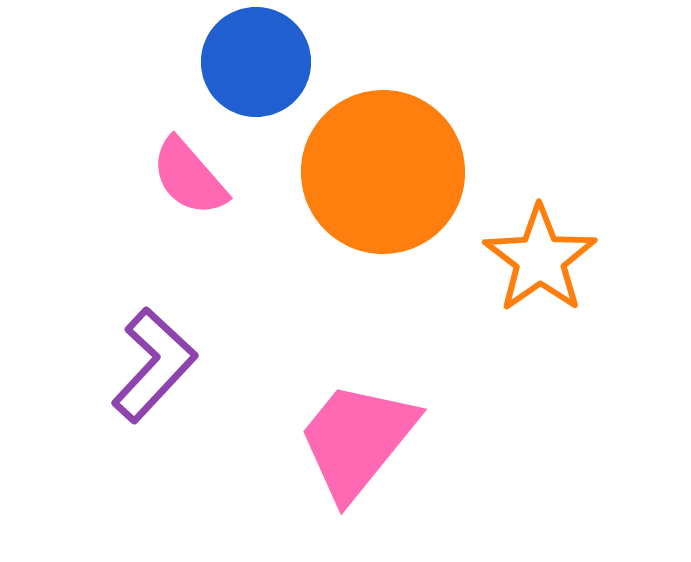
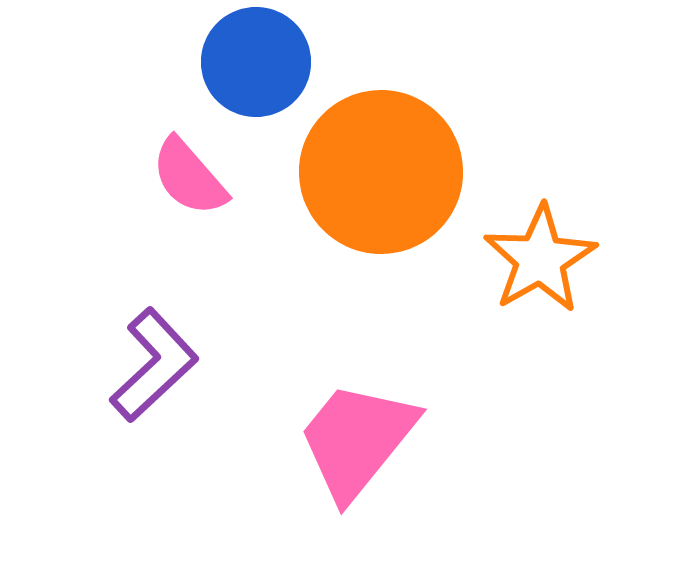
orange circle: moved 2 px left
orange star: rotated 5 degrees clockwise
purple L-shape: rotated 4 degrees clockwise
